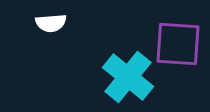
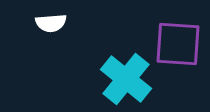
cyan cross: moved 2 px left, 2 px down
